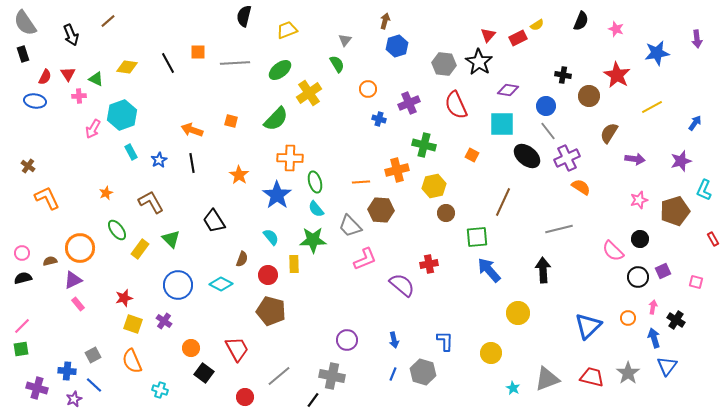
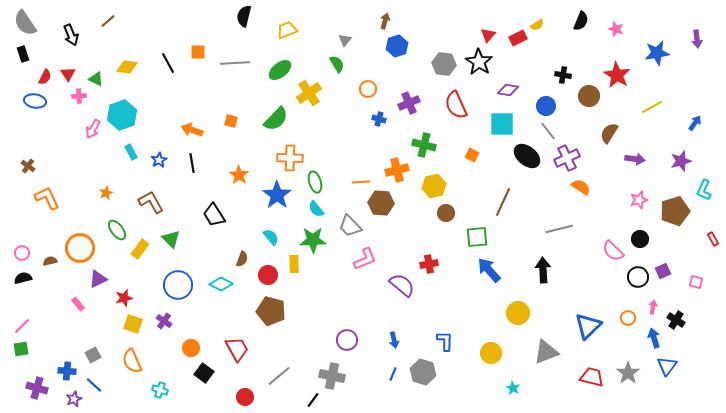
brown hexagon at (381, 210): moved 7 px up
black trapezoid at (214, 221): moved 6 px up
purple triangle at (73, 280): moved 25 px right, 1 px up
gray triangle at (547, 379): moved 1 px left, 27 px up
